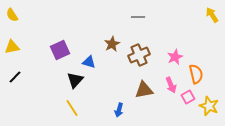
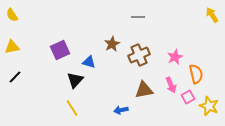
blue arrow: moved 2 px right; rotated 64 degrees clockwise
